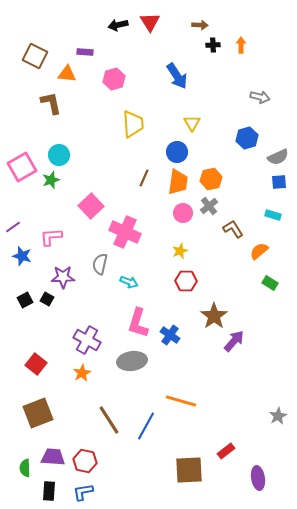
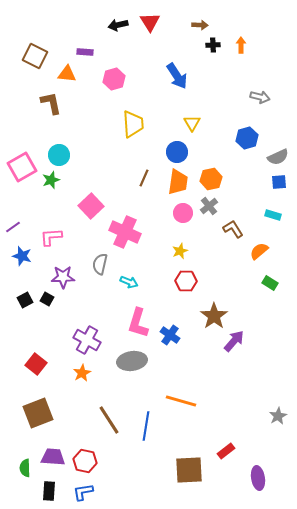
blue line at (146, 426): rotated 20 degrees counterclockwise
